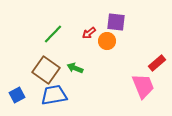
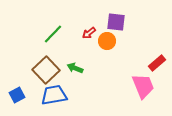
brown square: rotated 12 degrees clockwise
